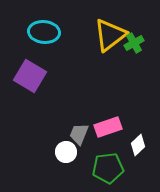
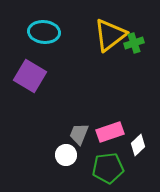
green cross: rotated 12 degrees clockwise
pink rectangle: moved 2 px right, 5 px down
white circle: moved 3 px down
